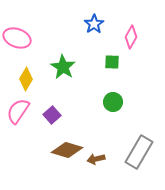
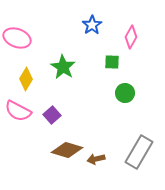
blue star: moved 2 px left, 1 px down
green circle: moved 12 px right, 9 px up
pink semicircle: rotated 96 degrees counterclockwise
